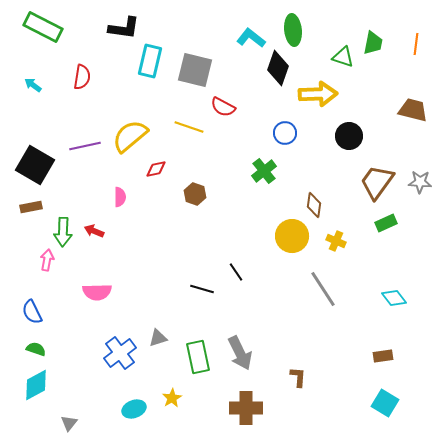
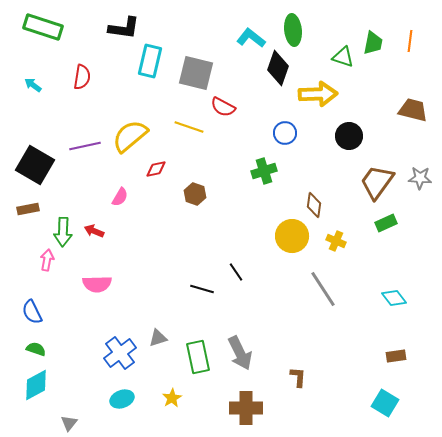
green rectangle at (43, 27): rotated 9 degrees counterclockwise
orange line at (416, 44): moved 6 px left, 3 px up
gray square at (195, 70): moved 1 px right, 3 px down
green cross at (264, 171): rotated 20 degrees clockwise
gray star at (420, 182): moved 4 px up
pink semicircle at (120, 197): rotated 30 degrees clockwise
brown rectangle at (31, 207): moved 3 px left, 2 px down
pink semicircle at (97, 292): moved 8 px up
brown rectangle at (383, 356): moved 13 px right
cyan ellipse at (134, 409): moved 12 px left, 10 px up
